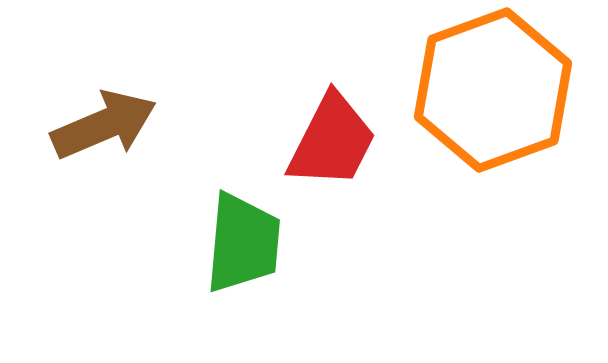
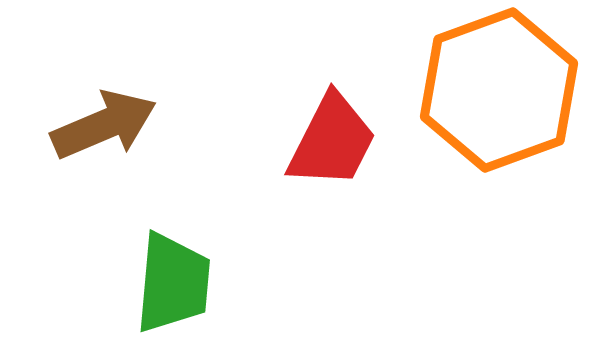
orange hexagon: moved 6 px right
green trapezoid: moved 70 px left, 40 px down
